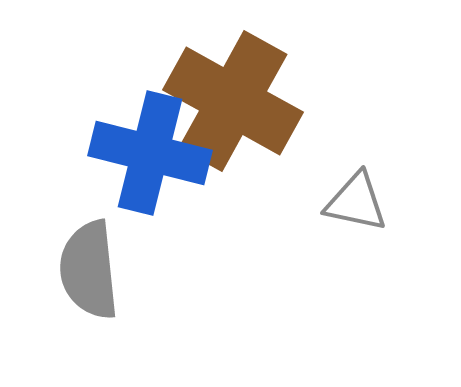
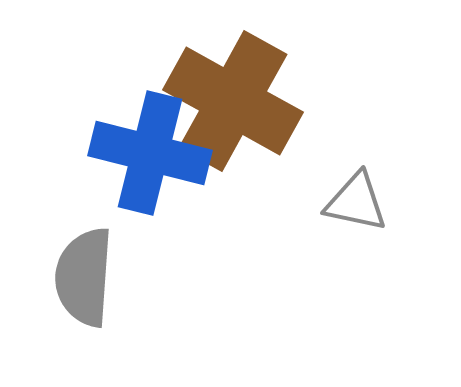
gray semicircle: moved 5 px left, 7 px down; rotated 10 degrees clockwise
